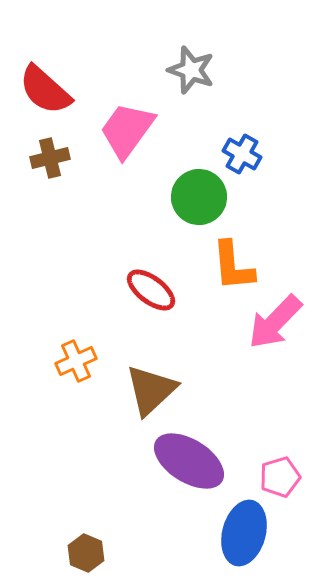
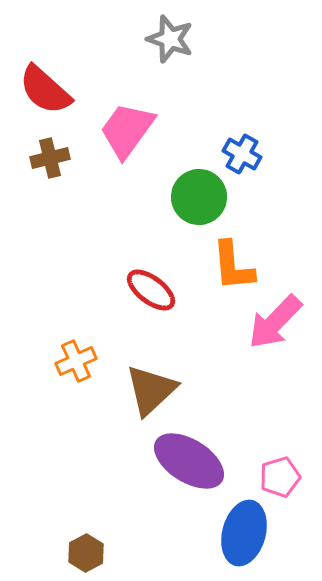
gray star: moved 21 px left, 31 px up
brown hexagon: rotated 9 degrees clockwise
